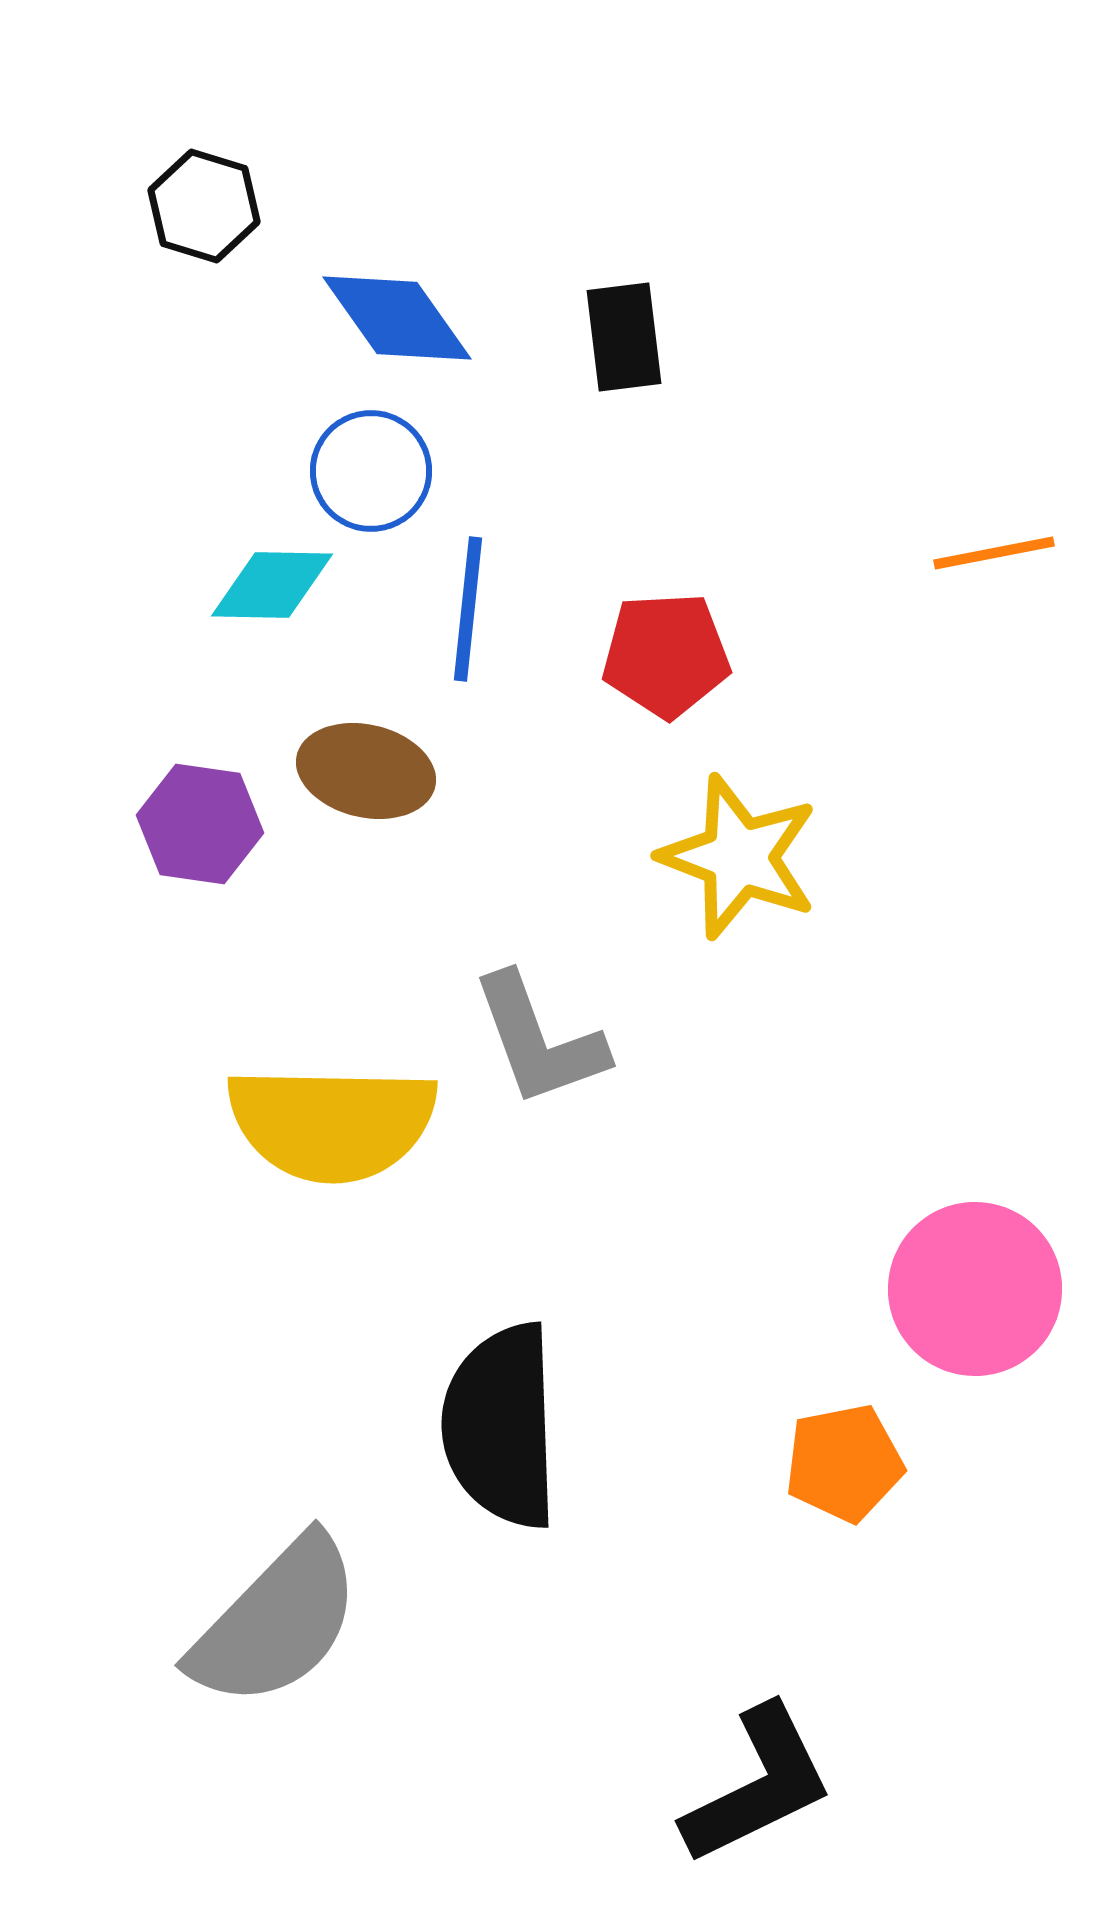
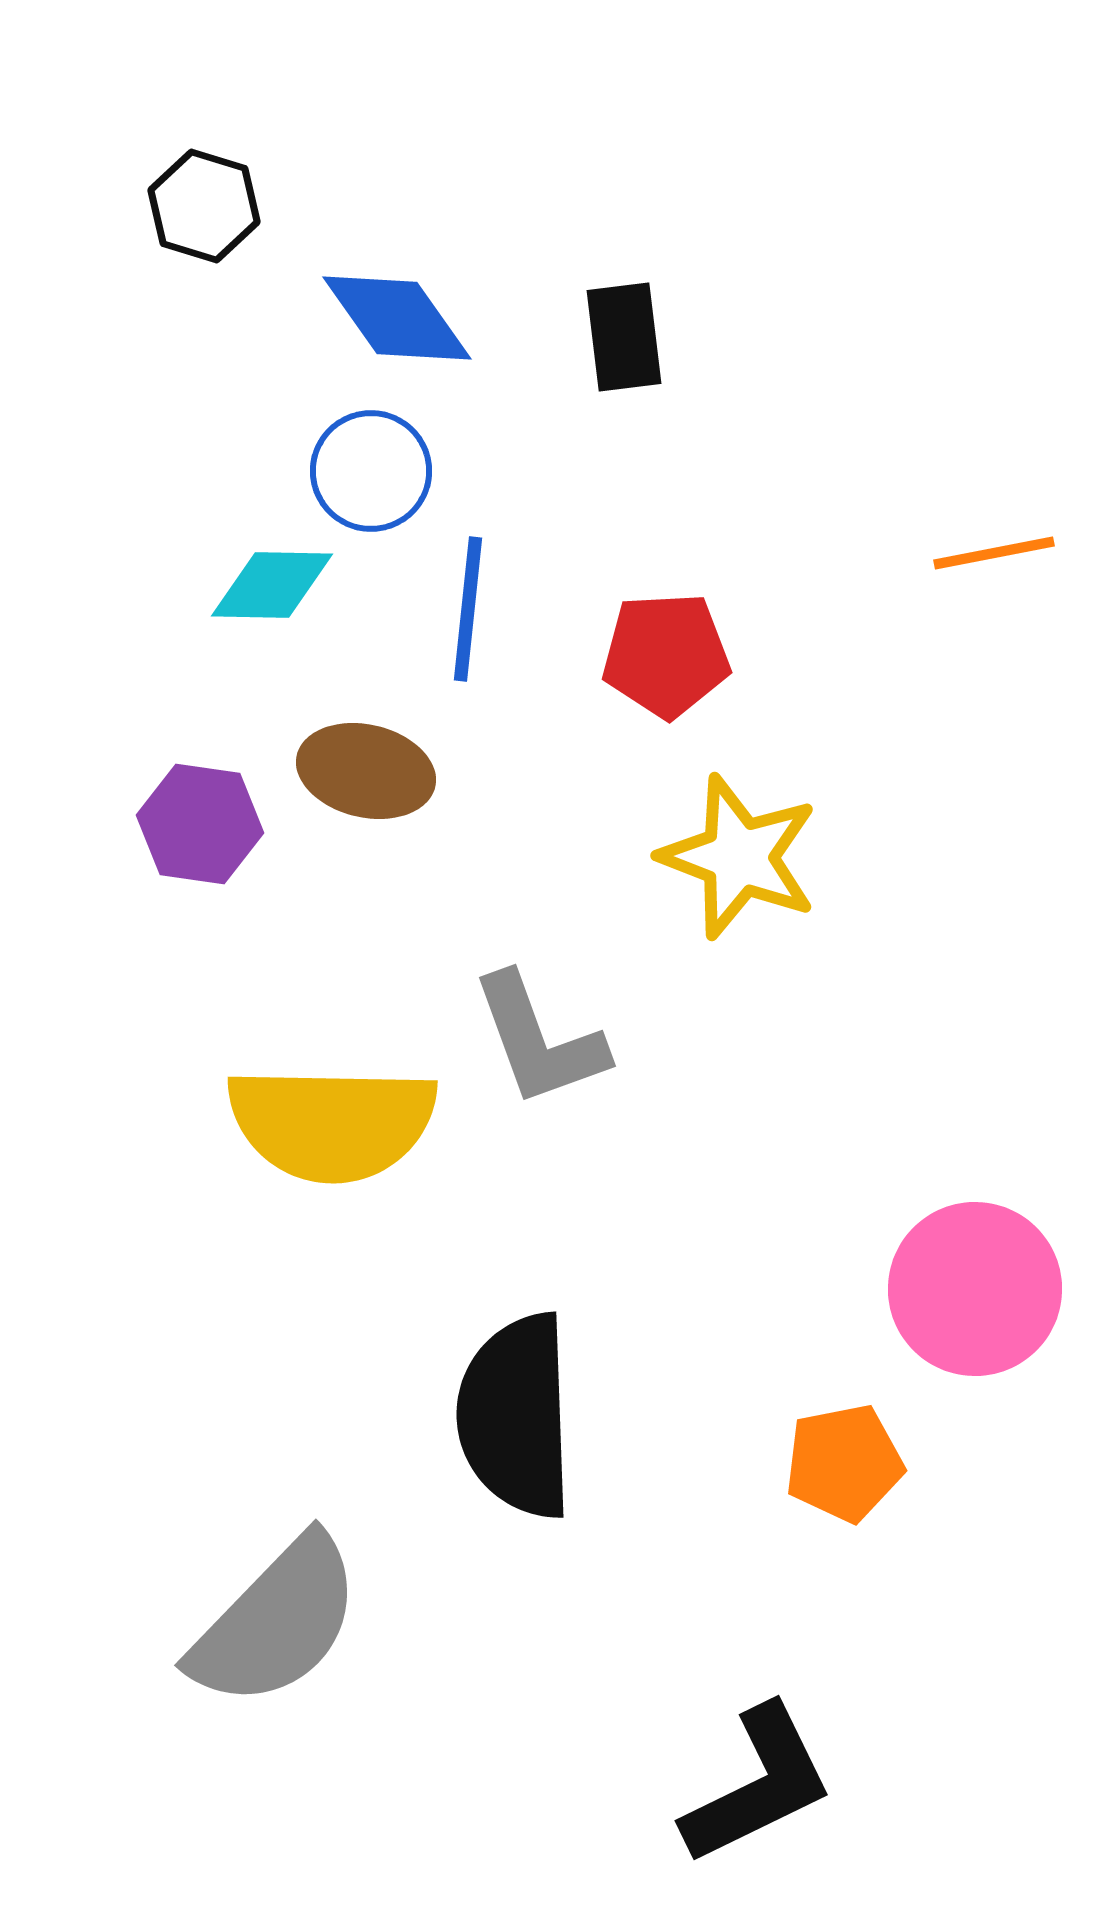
black semicircle: moved 15 px right, 10 px up
